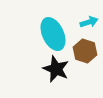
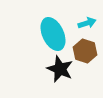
cyan arrow: moved 2 px left, 1 px down
black star: moved 4 px right
